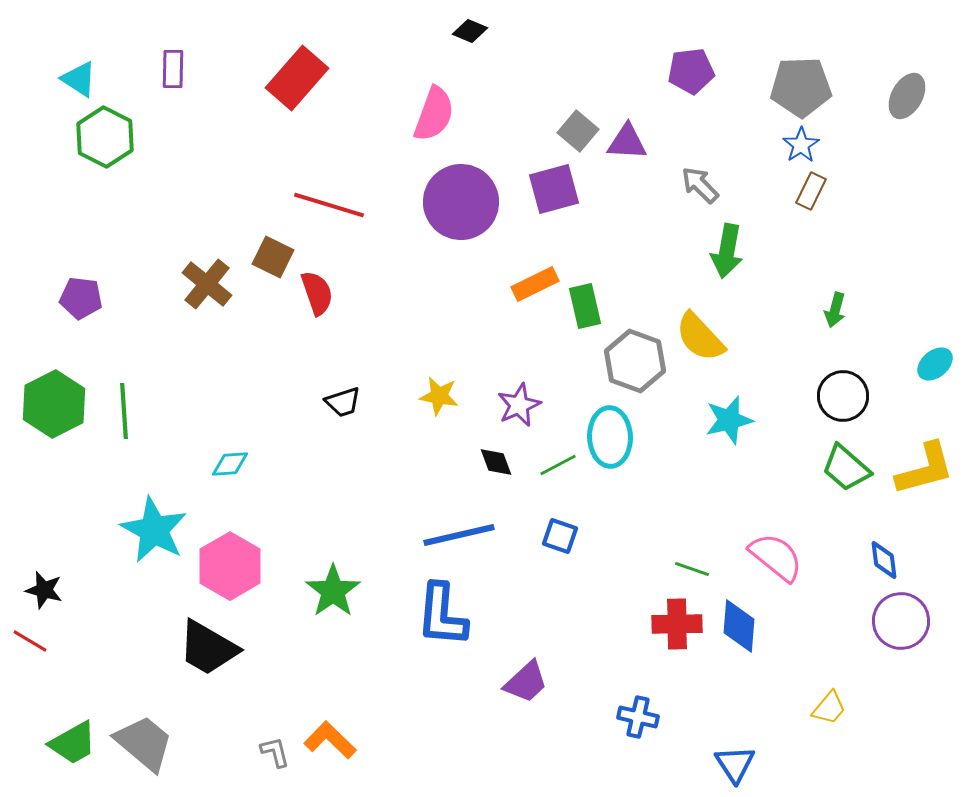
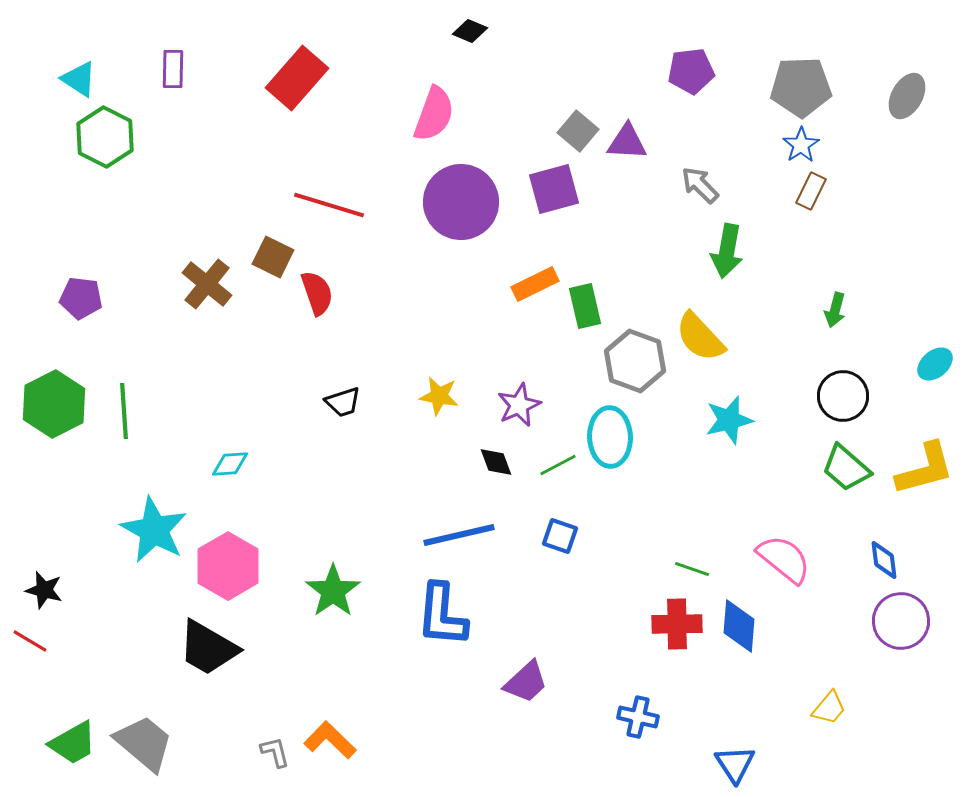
pink semicircle at (776, 557): moved 8 px right, 2 px down
pink hexagon at (230, 566): moved 2 px left
